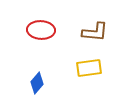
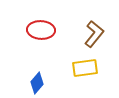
brown L-shape: moved 1 px left, 2 px down; rotated 56 degrees counterclockwise
yellow rectangle: moved 4 px left
